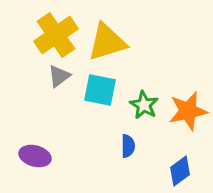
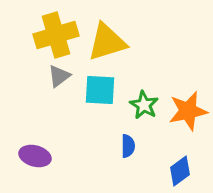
yellow cross: rotated 18 degrees clockwise
cyan square: rotated 8 degrees counterclockwise
